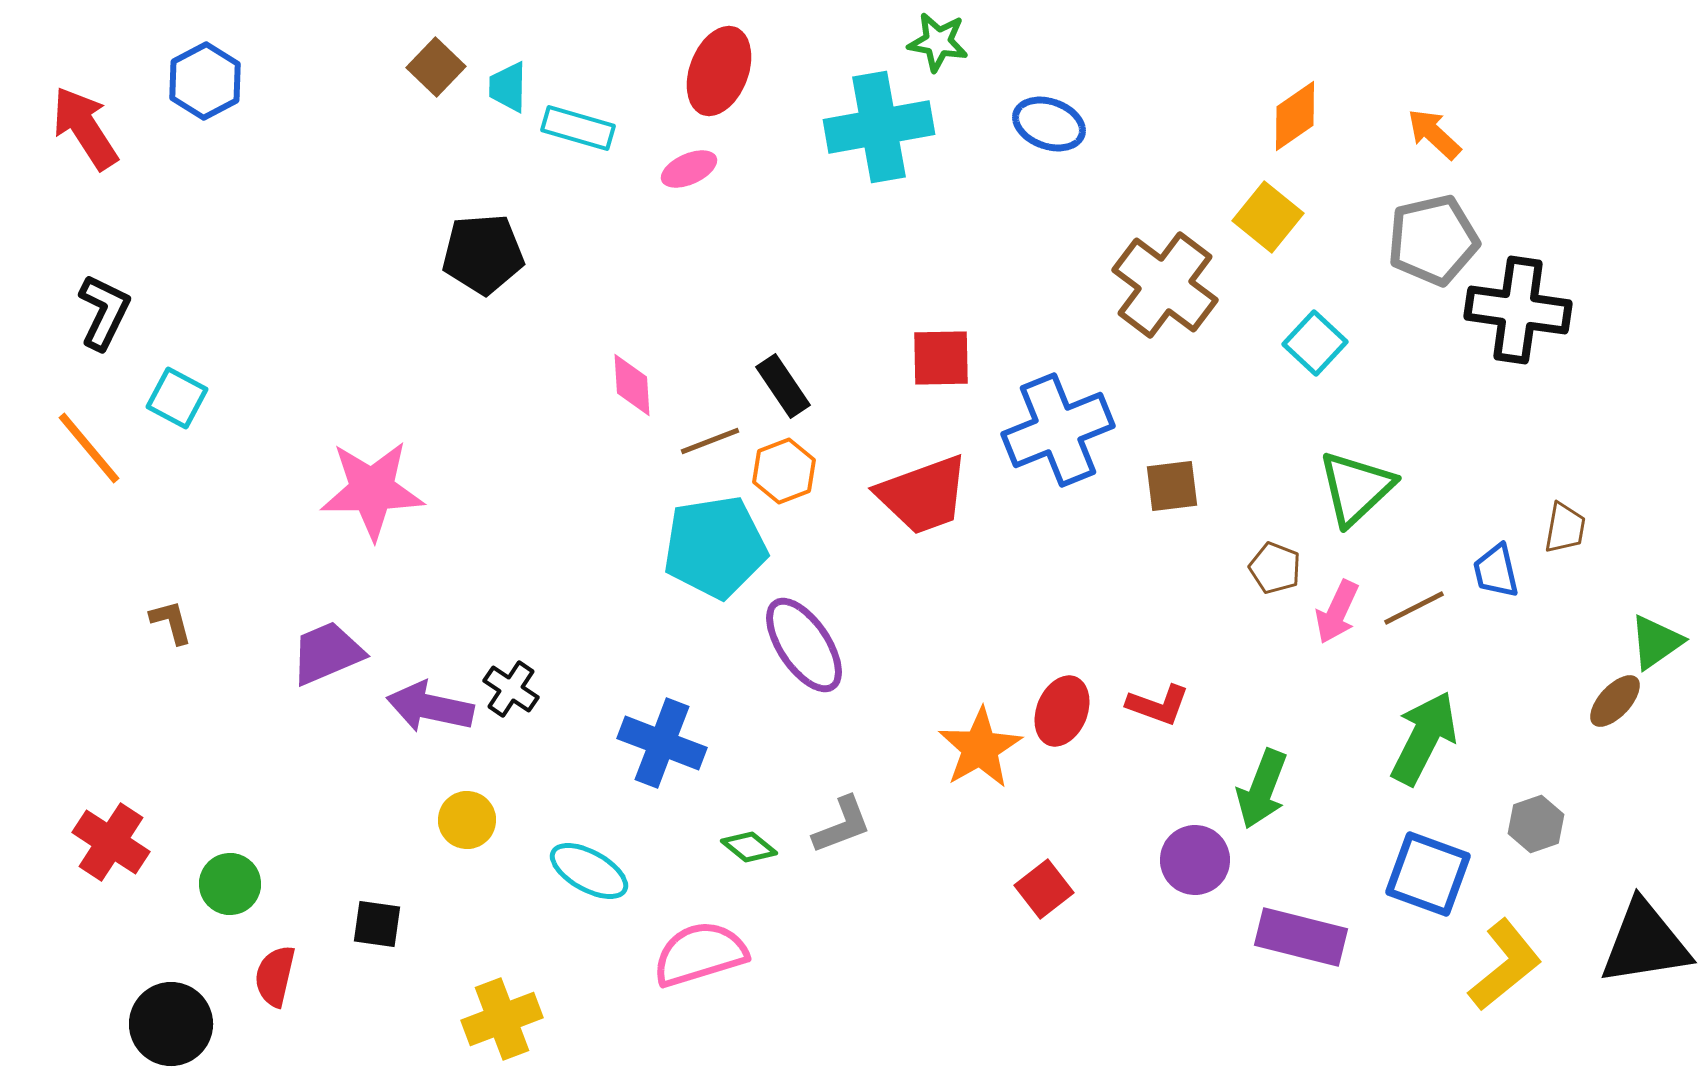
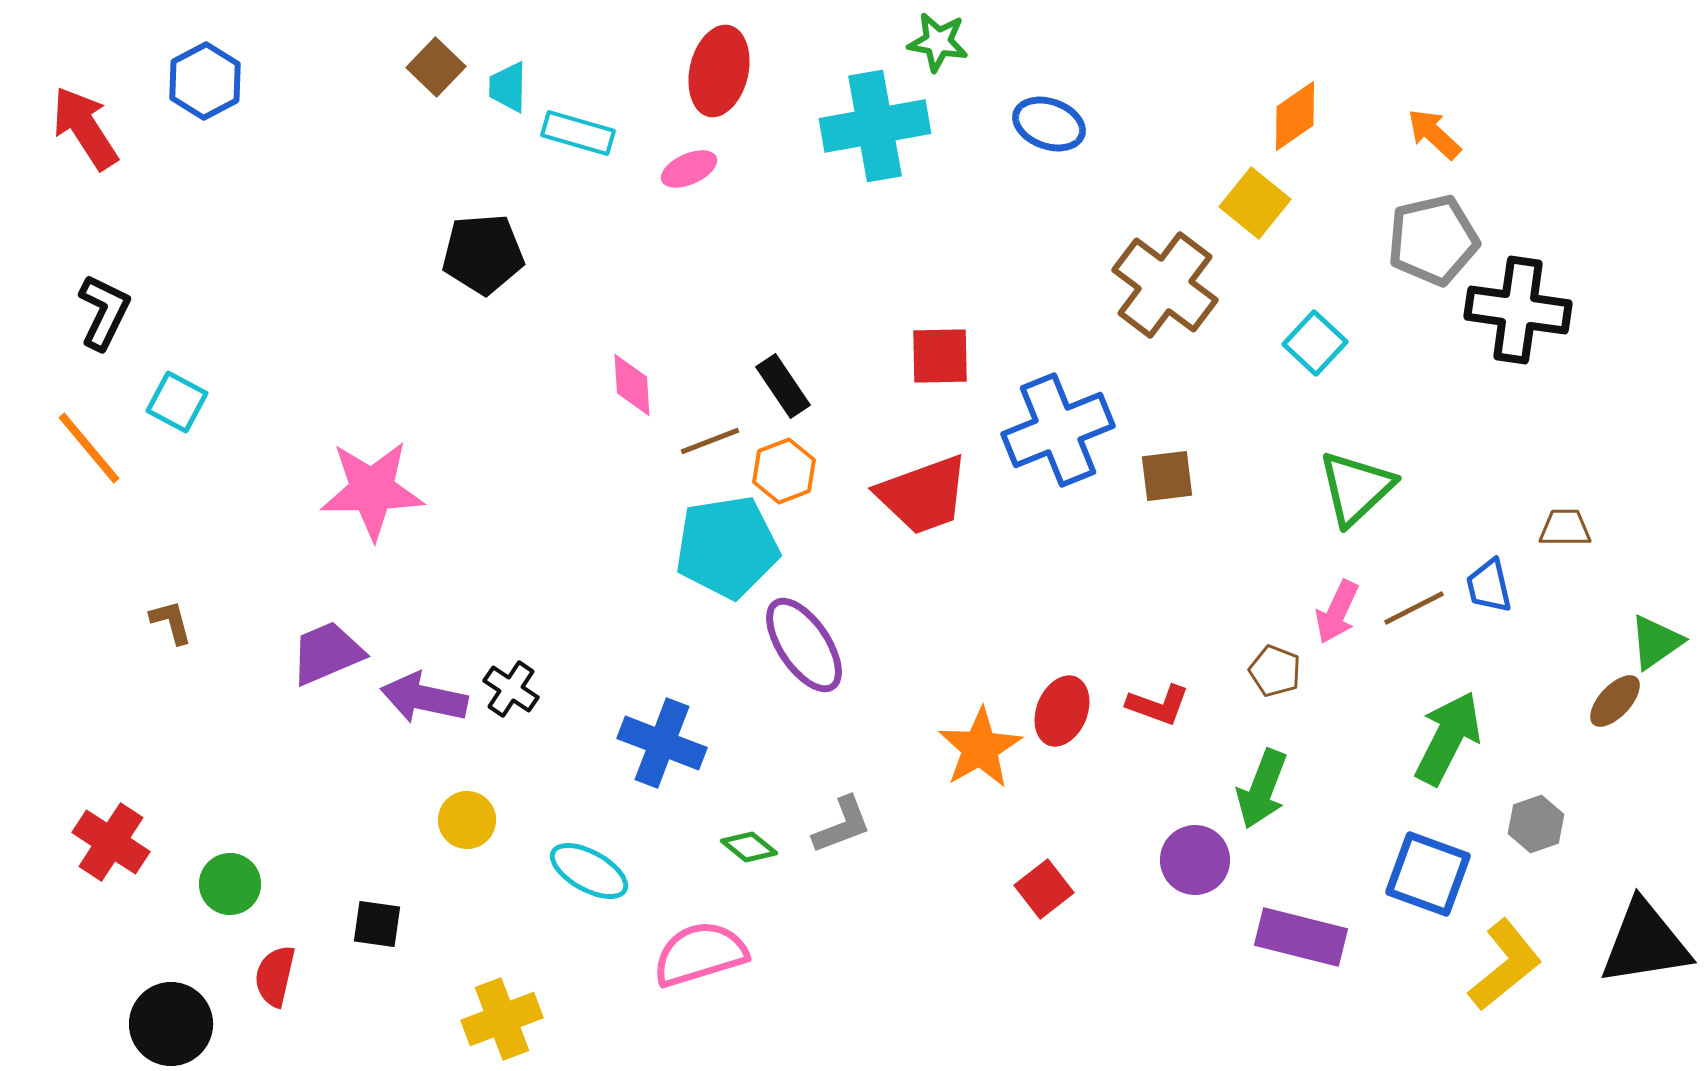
red ellipse at (719, 71): rotated 8 degrees counterclockwise
cyan cross at (879, 127): moved 4 px left, 1 px up
cyan rectangle at (578, 128): moved 5 px down
yellow square at (1268, 217): moved 13 px left, 14 px up
red square at (941, 358): moved 1 px left, 2 px up
cyan square at (177, 398): moved 4 px down
brown square at (1172, 486): moved 5 px left, 10 px up
brown trapezoid at (1565, 528): rotated 100 degrees counterclockwise
cyan pentagon at (715, 547): moved 12 px right
brown pentagon at (1275, 568): moved 103 px down
blue trapezoid at (1496, 571): moved 7 px left, 15 px down
purple arrow at (430, 707): moved 6 px left, 9 px up
green arrow at (1424, 738): moved 24 px right
